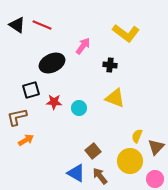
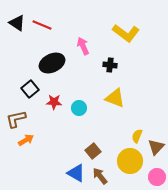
black triangle: moved 2 px up
pink arrow: rotated 60 degrees counterclockwise
black square: moved 1 px left, 1 px up; rotated 24 degrees counterclockwise
brown L-shape: moved 1 px left, 2 px down
pink circle: moved 2 px right, 2 px up
